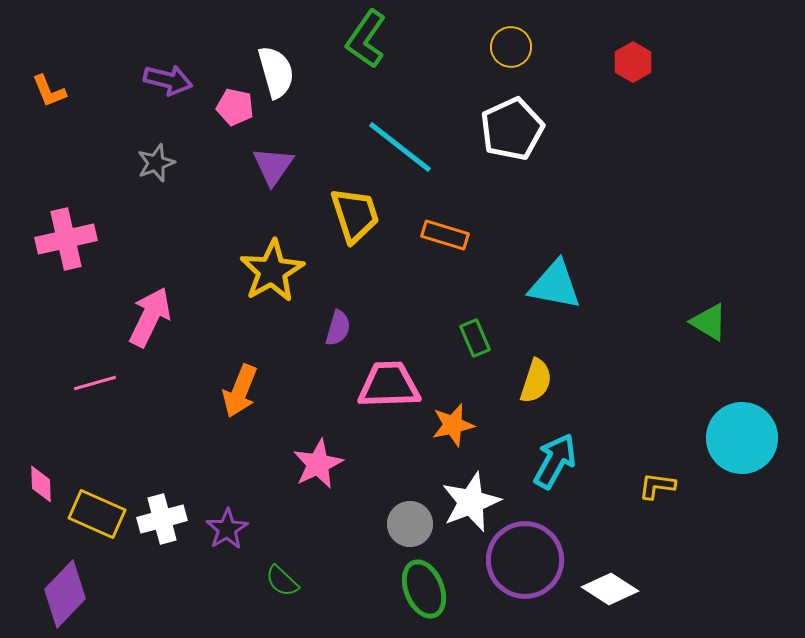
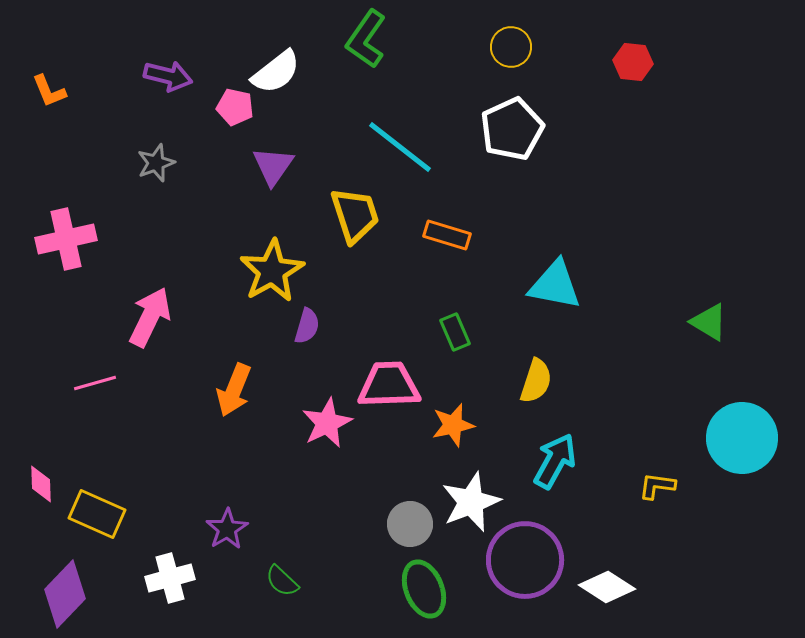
red hexagon: rotated 24 degrees counterclockwise
white semicircle: rotated 68 degrees clockwise
purple arrow: moved 4 px up
orange rectangle: moved 2 px right
purple semicircle: moved 31 px left, 2 px up
green rectangle: moved 20 px left, 6 px up
orange arrow: moved 6 px left, 1 px up
pink star: moved 9 px right, 41 px up
white cross: moved 8 px right, 59 px down
white diamond: moved 3 px left, 2 px up
